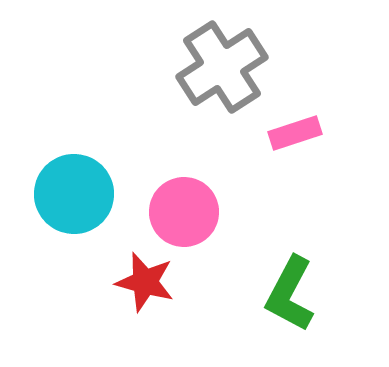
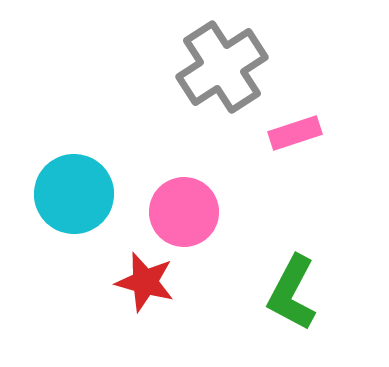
green L-shape: moved 2 px right, 1 px up
